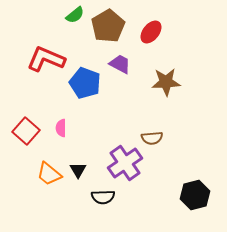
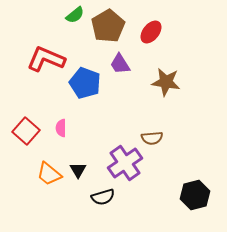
purple trapezoid: rotated 150 degrees counterclockwise
brown star: rotated 12 degrees clockwise
black semicircle: rotated 15 degrees counterclockwise
